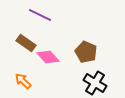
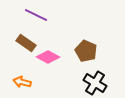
purple line: moved 4 px left
brown pentagon: moved 1 px up
pink diamond: rotated 20 degrees counterclockwise
orange arrow: moved 1 px left, 1 px down; rotated 30 degrees counterclockwise
